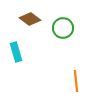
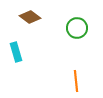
brown diamond: moved 2 px up
green circle: moved 14 px right
